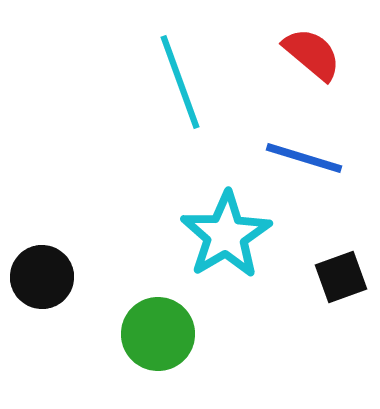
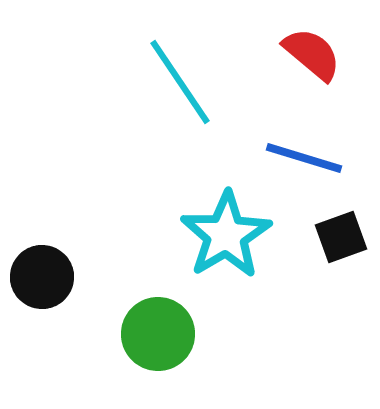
cyan line: rotated 14 degrees counterclockwise
black square: moved 40 px up
